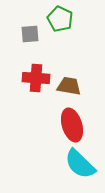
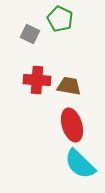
gray square: rotated 30 degrees clockwise
red cross: moved 1 px right, 2 px down
